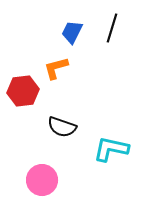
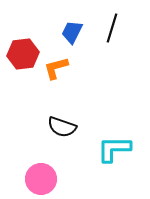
red hexagon: moved 37 px up
cyan L-shape: moved 3 px right; rotated 12 degrees counterclockwise
pink circle: moved 1 px left, 1 px up
